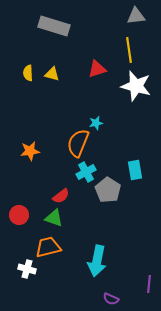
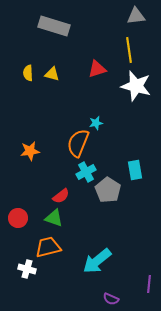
red circle: moved 1 px left, 3 px down
cyan arrow: rotated 40 degrees clockwise
